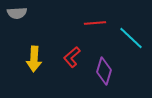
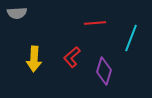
cyan line: rotated 68 degrees clockwise
